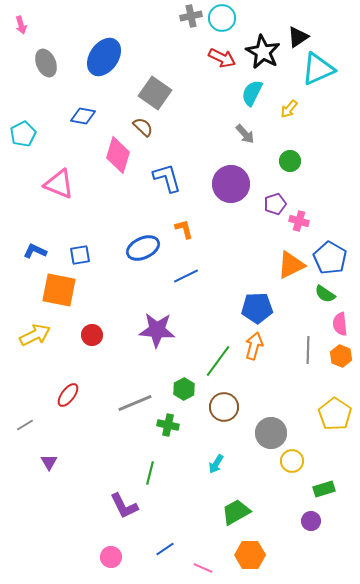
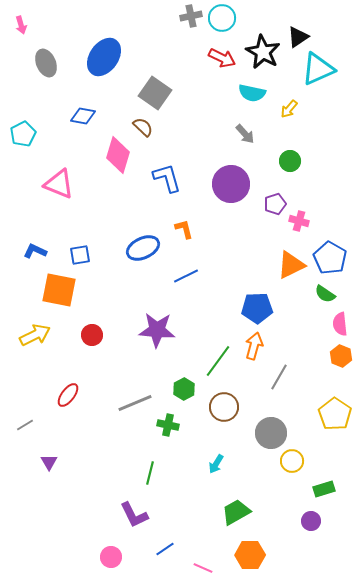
cyan semicircle at (252, 93): rotated 104 degrees counterclockwise
gray line at (308, 350): moved 29 px left, 27 px down; rotated 28 degrees clockwise
purple L-shape at (124, 506): moved 10 px right, 9 px down
